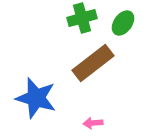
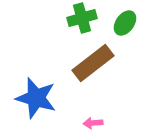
green ellipse: moved 2 px right
